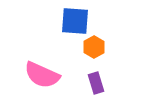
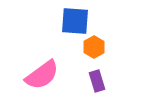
pink semicircle: rotated 60 degrees counterclockwise
purple rectangle: moved 1 px right, 2 px up
